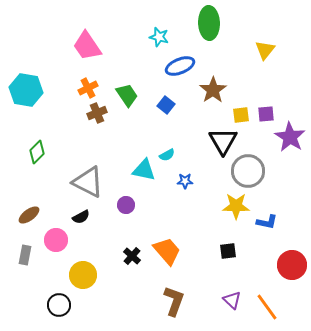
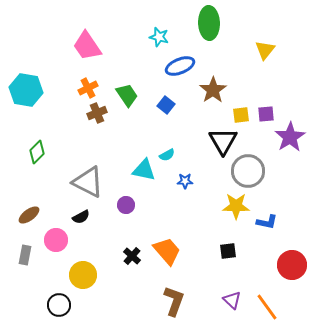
purple star: rotated 8 degrees clockwise
